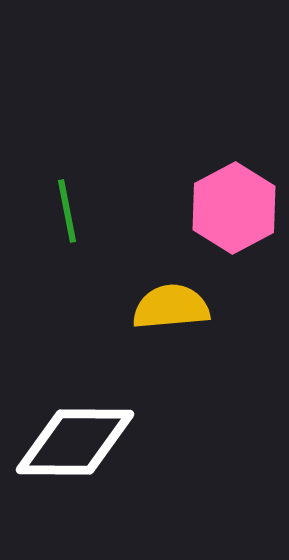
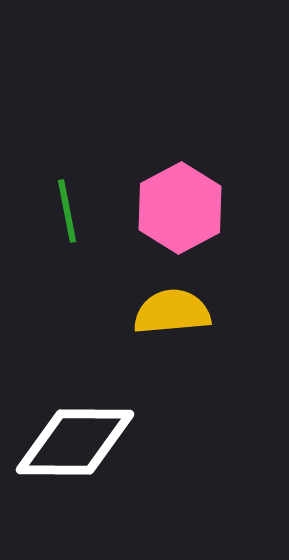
pink hexagon: moved 54 px left
yellow semicircle: moved 1 px right, 5 px down
